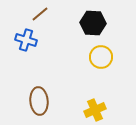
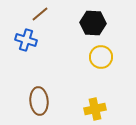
yellow cross: moved 1 px up; rotated 10 degrees clockwise
